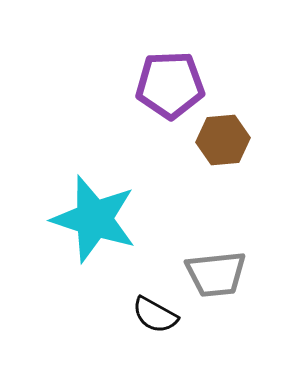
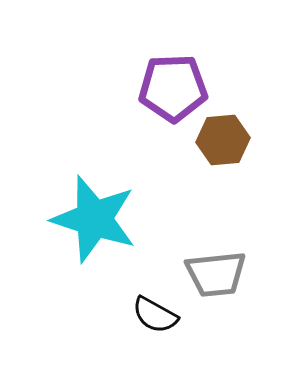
purple pentagon: moved 3 px right, 3 px down
